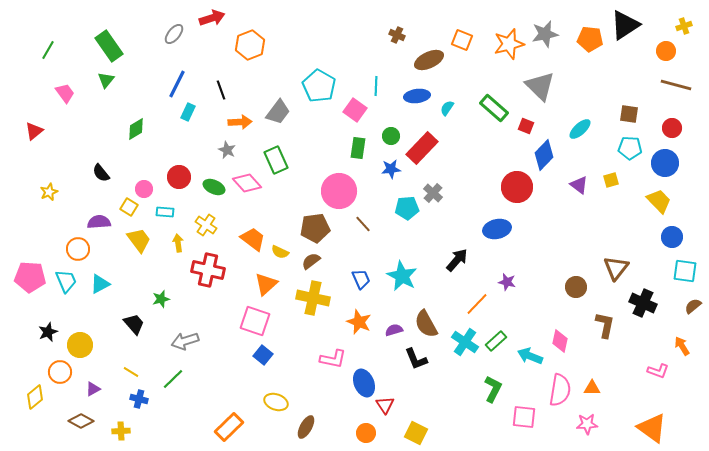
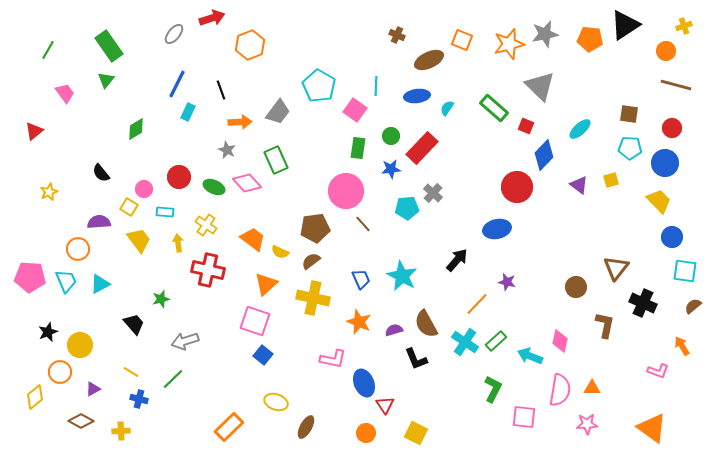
pink circle at (339, 191): moved 7 px right
